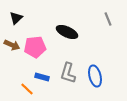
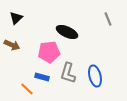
pink pentagon: moved 14 px right, 5 px down
